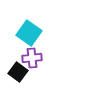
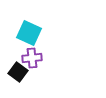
cyan square: rotated 10 degrees counterclockwise
